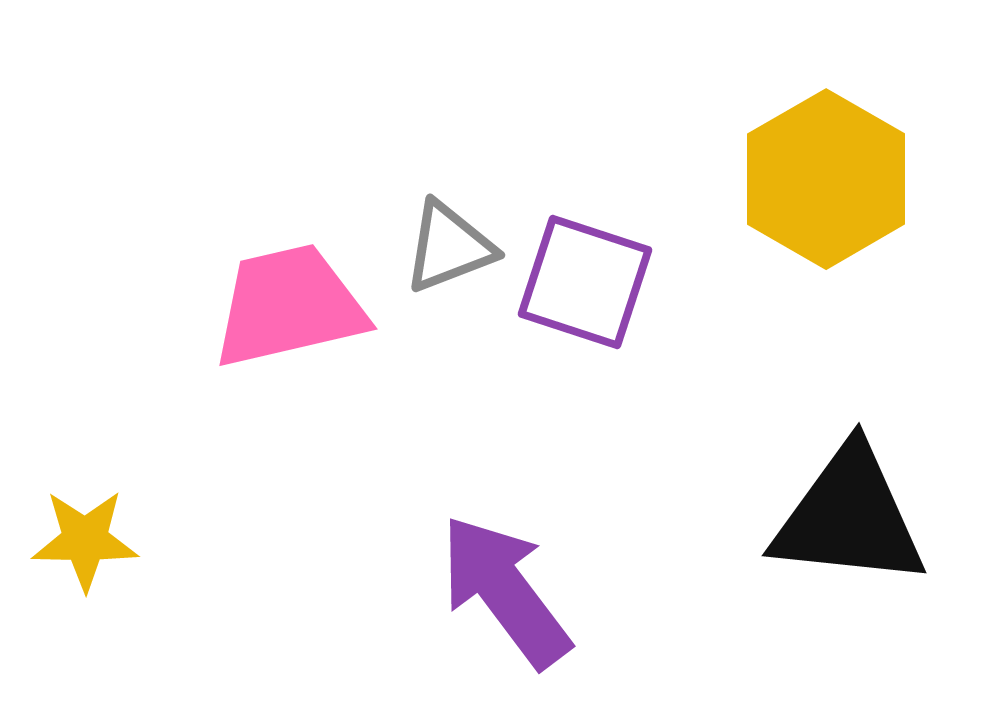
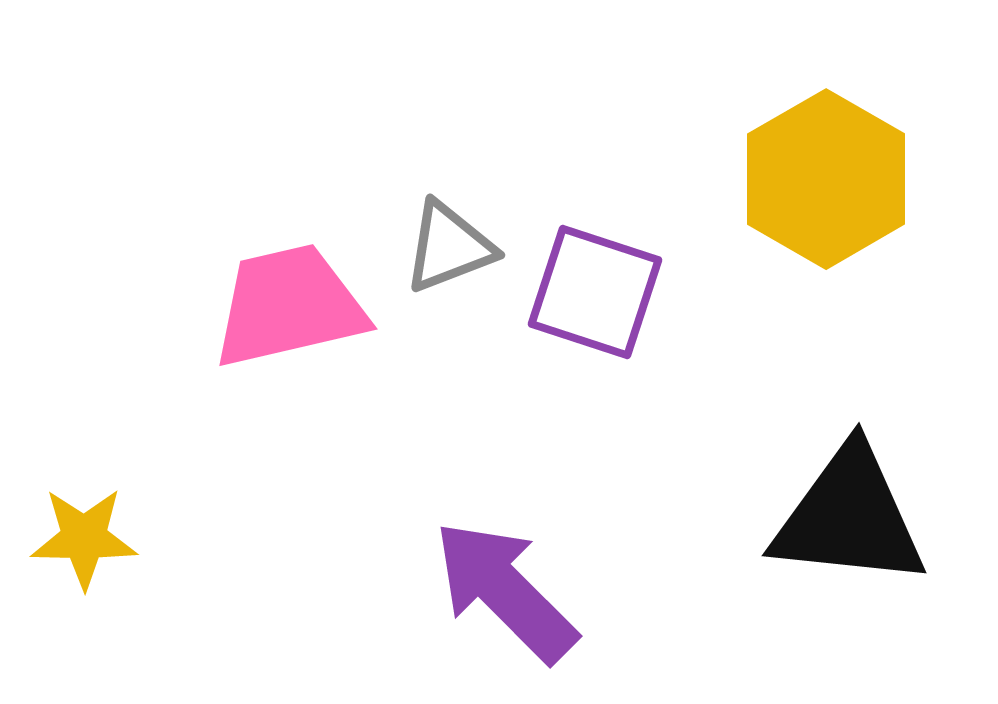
purple square: moved 10 px right, 10 px down
yellow star: moved 1 px left, 2 px up
purple arrow: rotated 8 degrees counterclockwise
